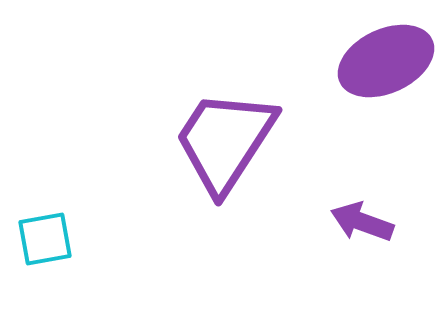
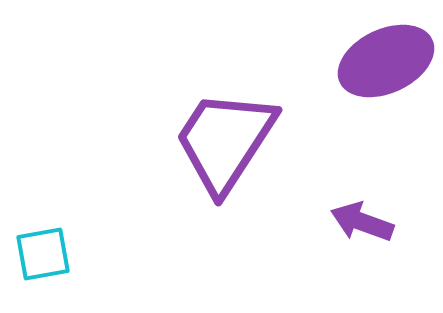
cyan square: moved 2 px left, 15 px down
